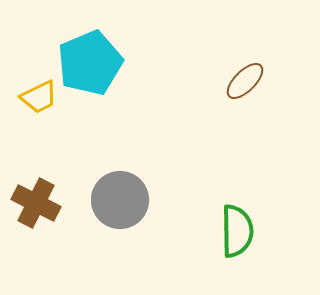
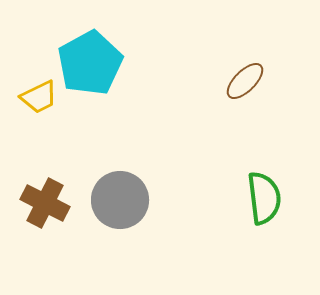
cyan pentagon: rotated 6 degrees counterclockwise
brown cross: moved 9 px right
green semicircle: moved 27 px right, 33 px up; rotated 6 degrees counterclockwise
